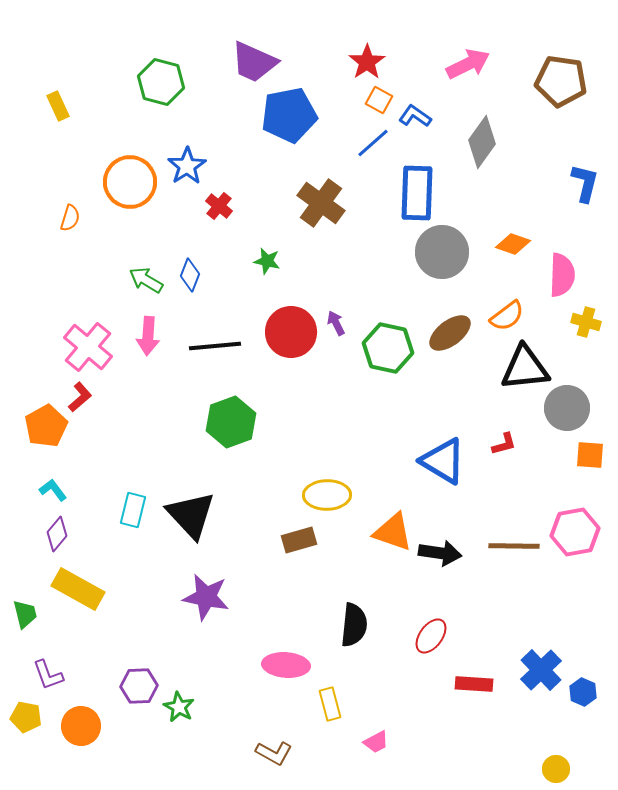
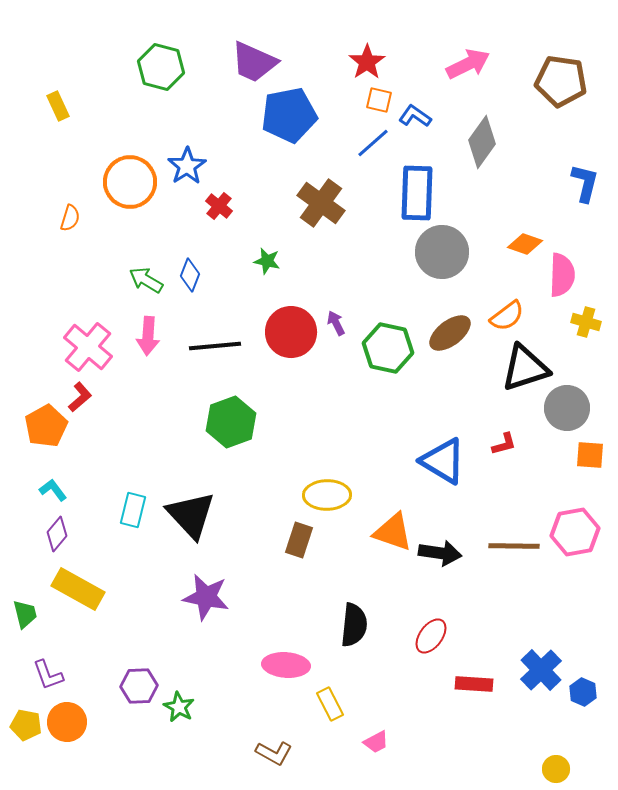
green hexagon at (161, 82): moved 15 px up
orange square at (379, 100): rotated 16 degrees counterclockwise
orange diamond at (513, 244): moved 12 px right
black triangle at (525, 368): rotated 12 degrees counterclockwise
brown rectangle at (299, 540): rotated 56 degrees counterclockwise
yellow rectangle at (330, 704): rotated 12 degrees counterclockwise
yellow pentagon at (26, 717): moved 8 px down
orange circle at (81, 726): moved 14 px left, 4 px up
